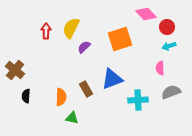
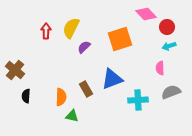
green triangle: moved 2 px up
